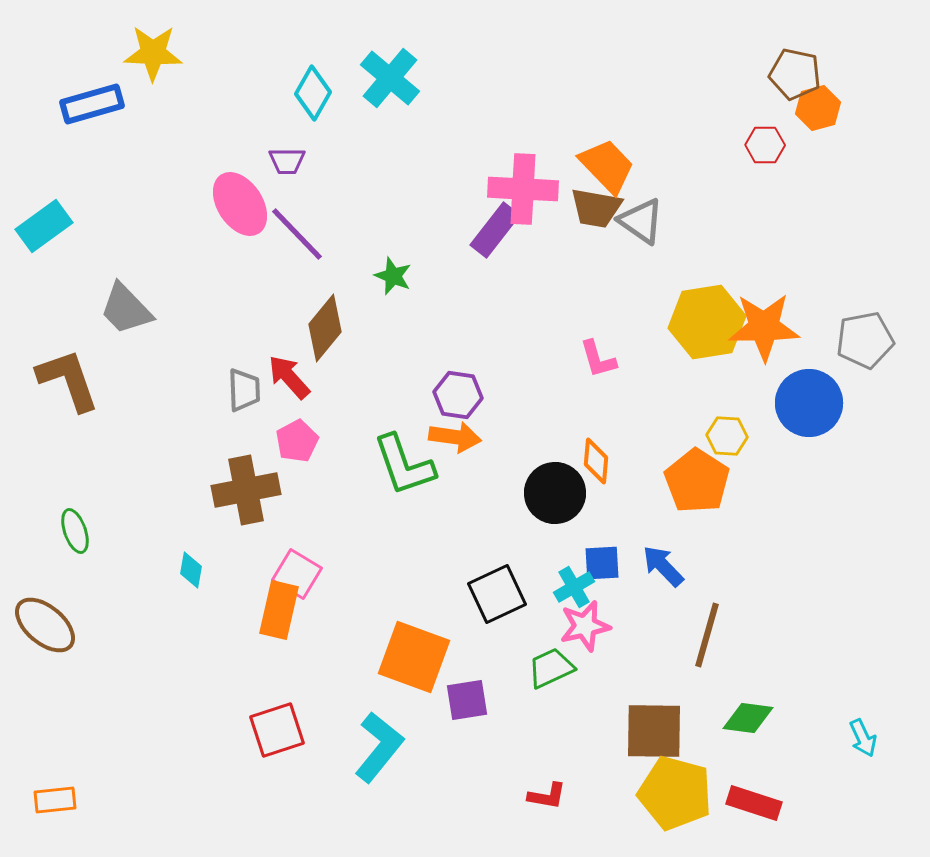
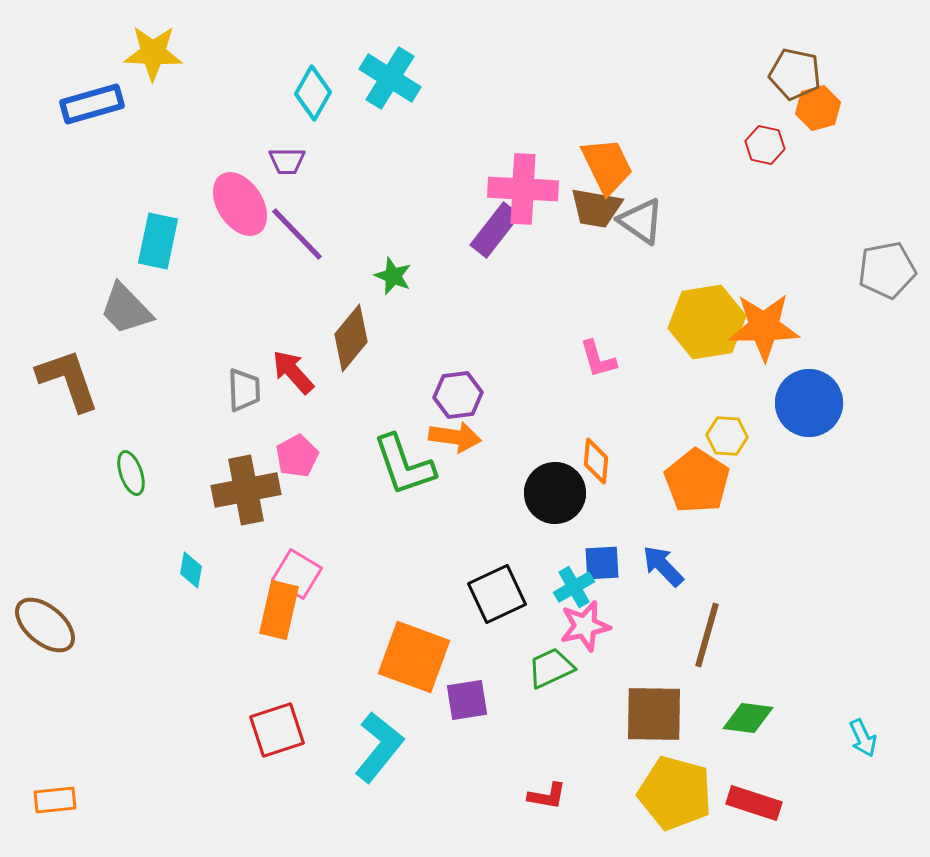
cyan cross at (390, 78): rotated 8 degrees counterclockwise
red hexagon at (765, 145): rotated 12 degrees clockwise
orange trapezoid at (607, 166): rotated 18 degrees clockwise
cyan rectangle at (44, 226): moved 114 px right, 15 px down; rotated 42 degrees counterclockwise
brown diamond at (325, 328): moved 26 px right, 10 px down
gray pentagon at (865, 340): moved 22 px right, 70 px up
red arrow at (289, 377): moved 4 px right, 5 px up
purple hexagon at (458, 395): rotated 15 degrees counterclockwise
pink pentagon at (297, 441): moved 15 px down
green ellipse at (75, 531): moved 56 px right, 58 px up
brown square at (654, 731): moved 17 px up
